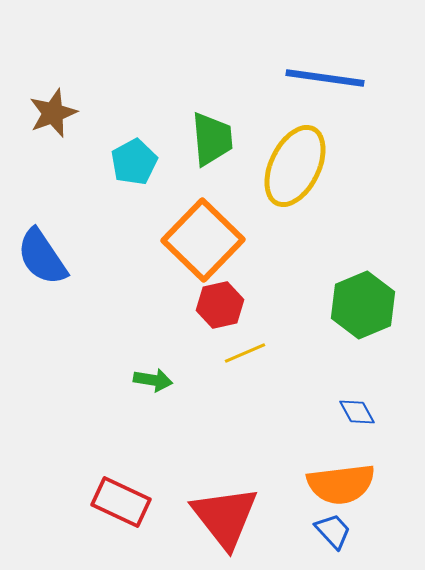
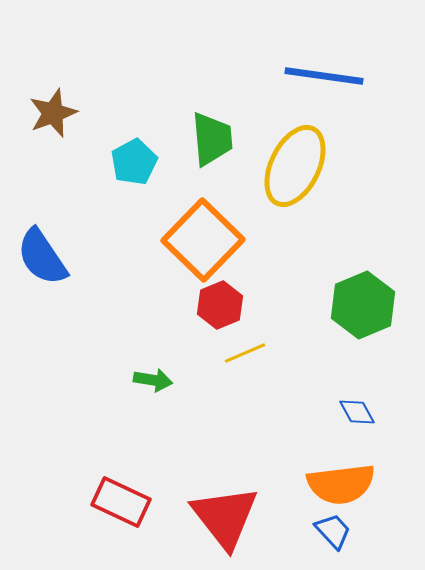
blue line: moved 1 px left, 2 px up
red hexagon: rotated 9 degrees counterclockwise
